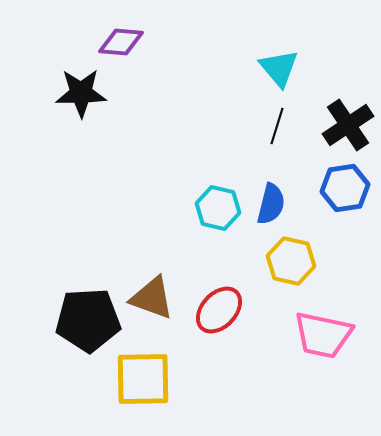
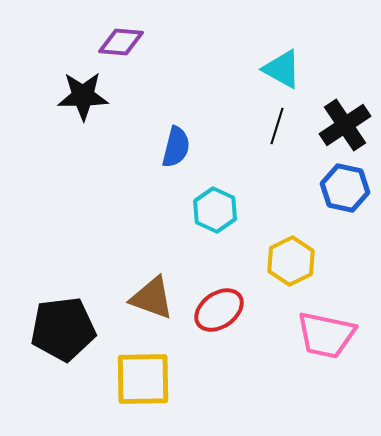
cyan triangle: moved 3 px right, 1 px down; rotated 21 degrees counterclockwise
black star: moved 2 px right, 3 px down
black cross: moved 3 px left
blue hexagon: rotated 21 degrees clockwise
blue semicircle: moved 95 px left, 57 px up
cyan hexagon: moved 3 px left, 2 px down; rotated 12 degrees clockwise
yellow hexagon: rotated 21 degrees clockwise
red ellipse: rotated 12 degrees clockwise
black pentagon: moved 25 px left, 9 px down; rotated 4 degrees counterclockwise
pink trapezoid: moved 3 px right
